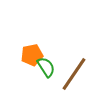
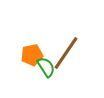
brown line: moved 8 px left, 21 px up
